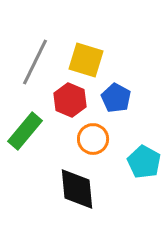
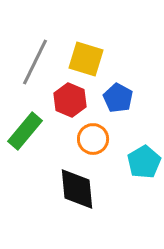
yellow square: moved 1 px up
blue pentagon: moved 2 px right
cyan pentagon: rotated 12 degrees clockwise
